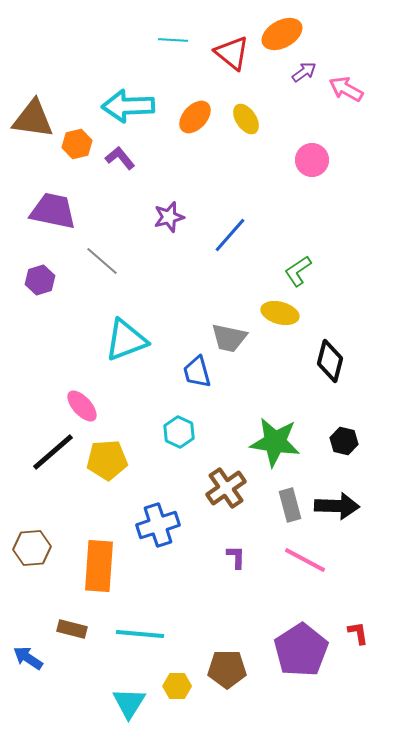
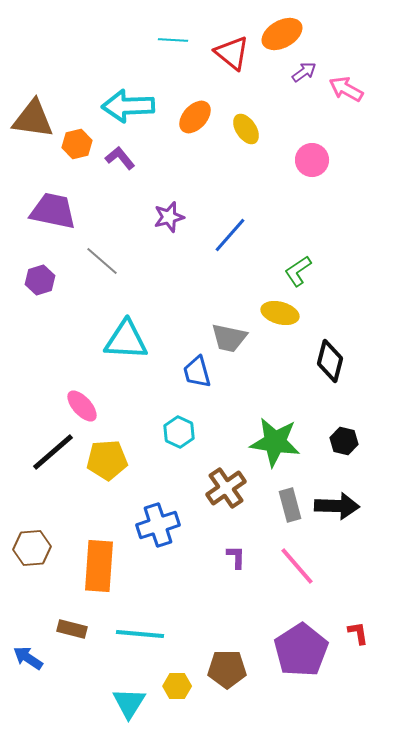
yellow ellipse at (246, 119): moved 10 px down
cyan triangle at (126, 340): rotated 24 degrees clockwise
pink line at (305, 560): moved 8 px left, 6 px down; rotated 21 degrees clockwise
